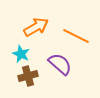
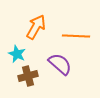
orange arrow: rotated 30 degrees counterclockwise
orange line: rotated 24 degrees counterclockwise
cyan star: moved 4 px left
